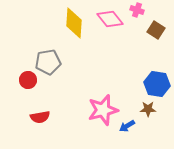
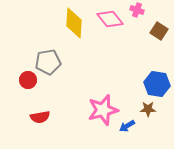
brown square: moved 3 px right, 1 px down
